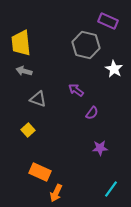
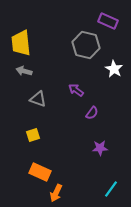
yellow square: moved 5 px right, 5 px down; rotated 24 degrees clockwise
